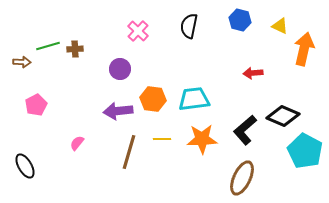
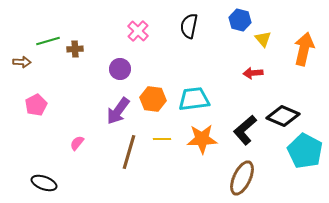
yellow triangle: moved 17 px left, 13 px down; rotated 24 degrees clockwise
green line: moved 5 px up
purple arrow: rotated 48 degrees counterclockwise
black ellipse: moved 19 px right, 17 px down; rotated 40 degrees counterclockwise
